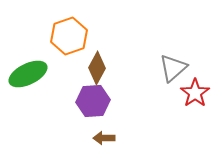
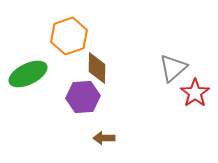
brown diamond: rotated 28 degrees counterclockwise
purple hexagon: moved 10 px left, 4 px up
